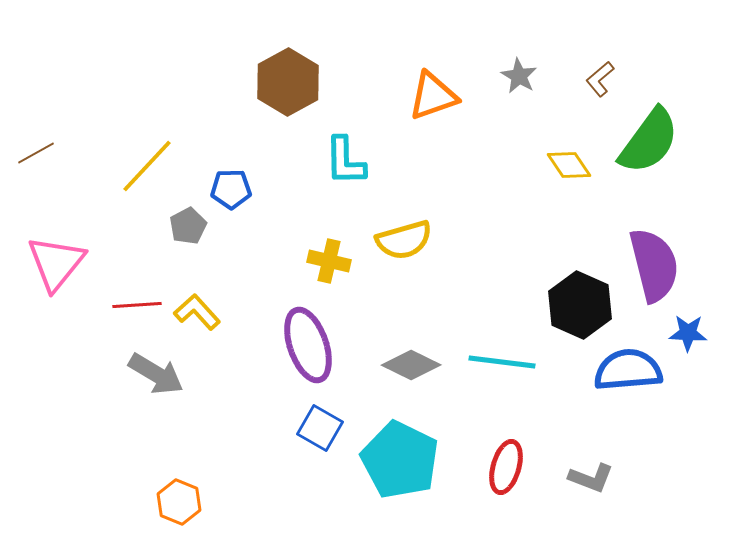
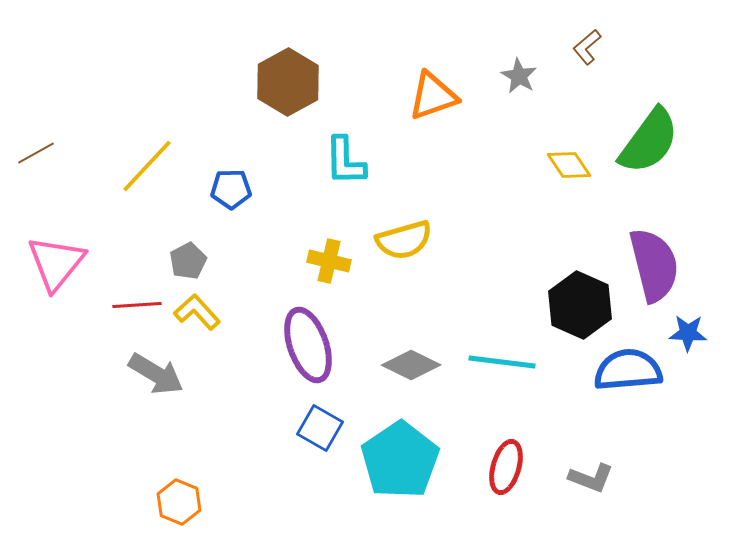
brown L-shape: moved 13 px left, 32 px up
gray pentagon: moved 35 px down
cyan pentagon: rotated 12 degrees clockwise
